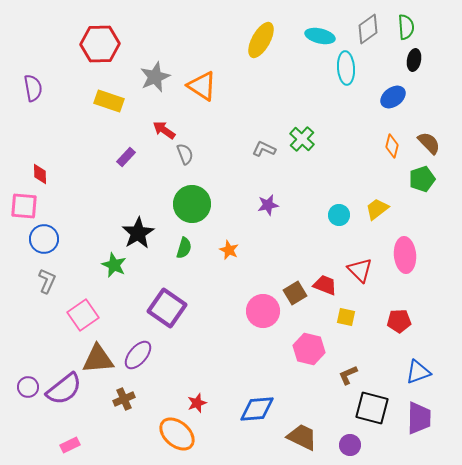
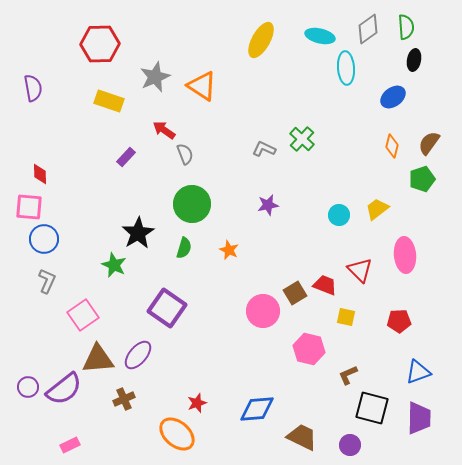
brown semicircle at (429, 143): rotated 100 degrees counterclockwise
pink square at (24, 206): moved 5 px right, 1 px down
